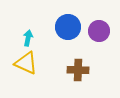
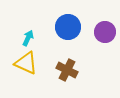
purple circle: moved 6 px right, 1 px down
cyan arrow: rotated 14 degrees clockwise
brown cross: moved 11 px left; rotated 25 degrees clockwise
